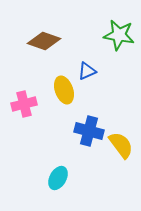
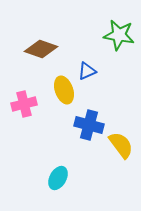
brown diamond: moved 3 px left, 8 px down
blue cross: moved 6 px up
